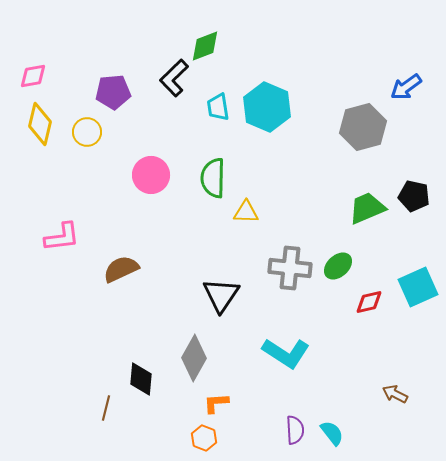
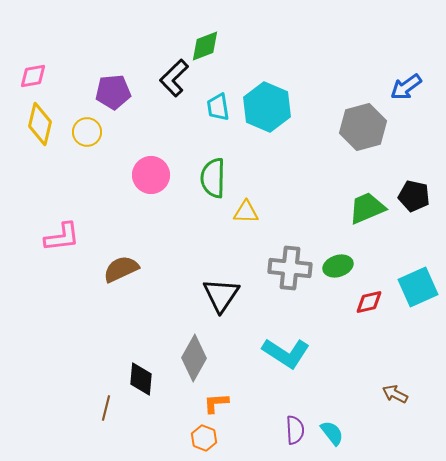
green ellipse: rotated 24 degrees clockwise
